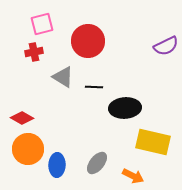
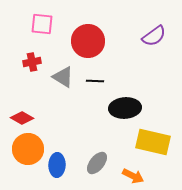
pink square: rotated 20 degrees clockwise
purple semicircle: moved 12 px left, 10 px up; rotated 10 degrees counterclockwise
red cross: moved 2 px left, 10 px down
black line: moved 1 px right, 6 px up
